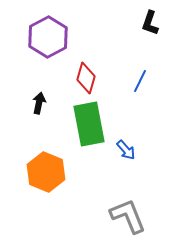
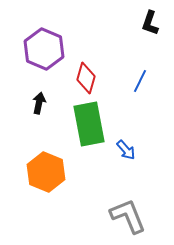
purple hexagon: moved 4 px left, 12 px down; rotated 9 degrees counterclockwise
